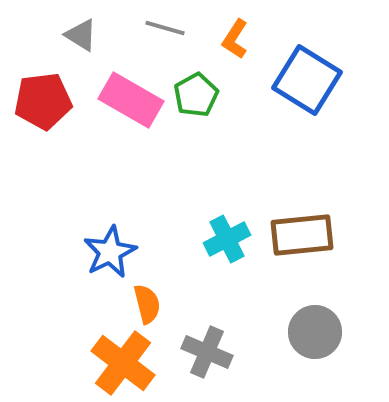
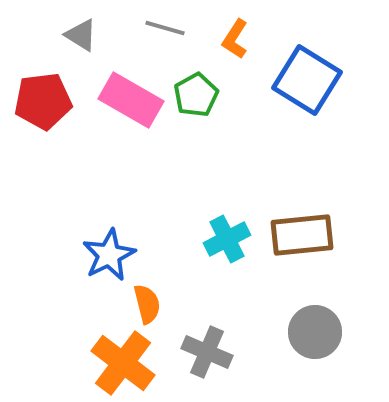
blue star: moved 1 px left, 3 px down
